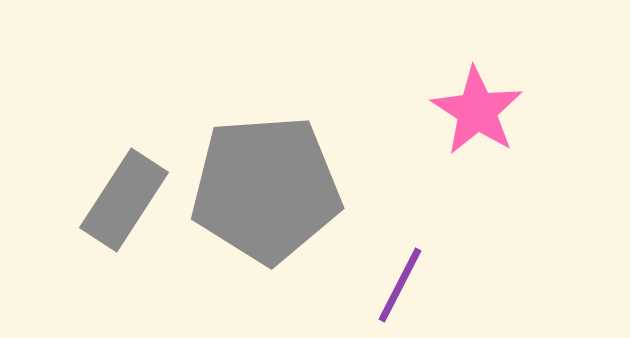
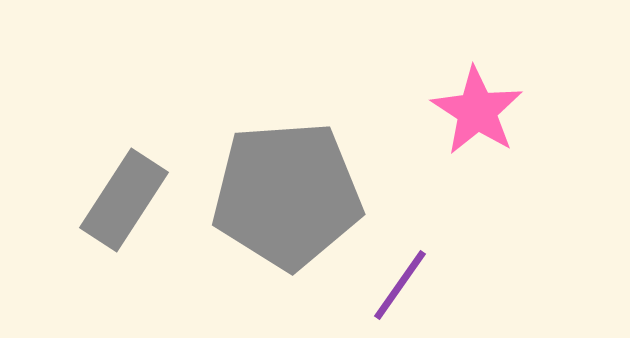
gray pentagon: moved 21 px right, 6 px down
purple line: rotated 8 degrees clockwise
